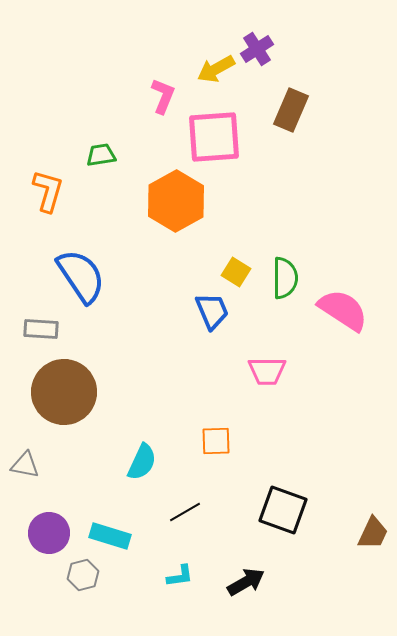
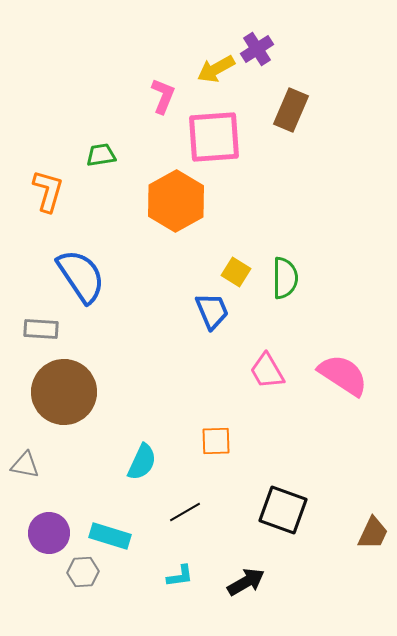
pink semicircle: moved 65 px down
pink trapezoid: rotated 60 degrees clockwise
gray hexagon: moved 3 px up; rotated 12 degrees clockwise
